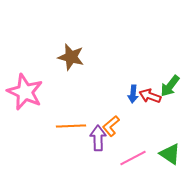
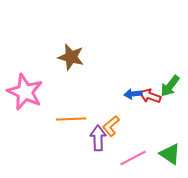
blue arrow: rotated 78 degrees clockwise
orange line: moved 7 px up
